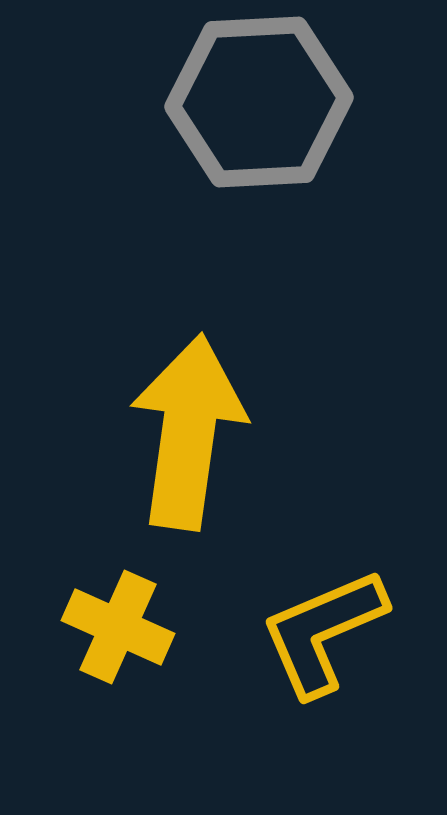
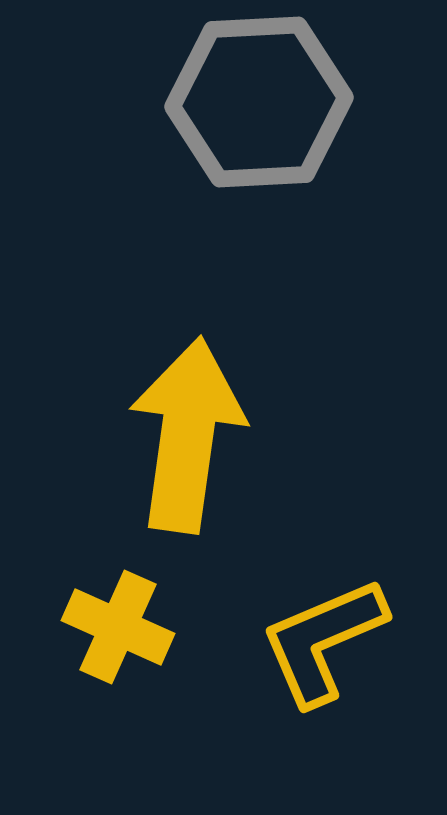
yellow arrow: moved 1 px left, 3 px down
yellow L-shape: moved 9 px down
